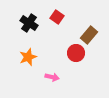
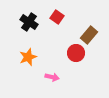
black cross: moved 1 px up
